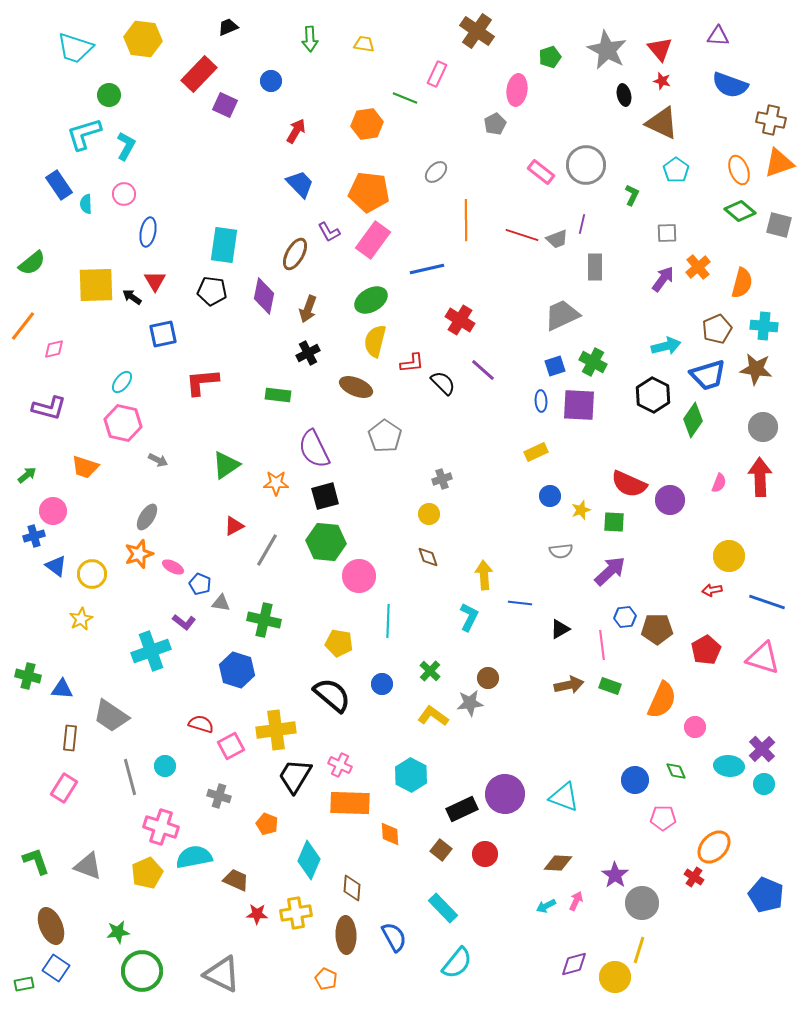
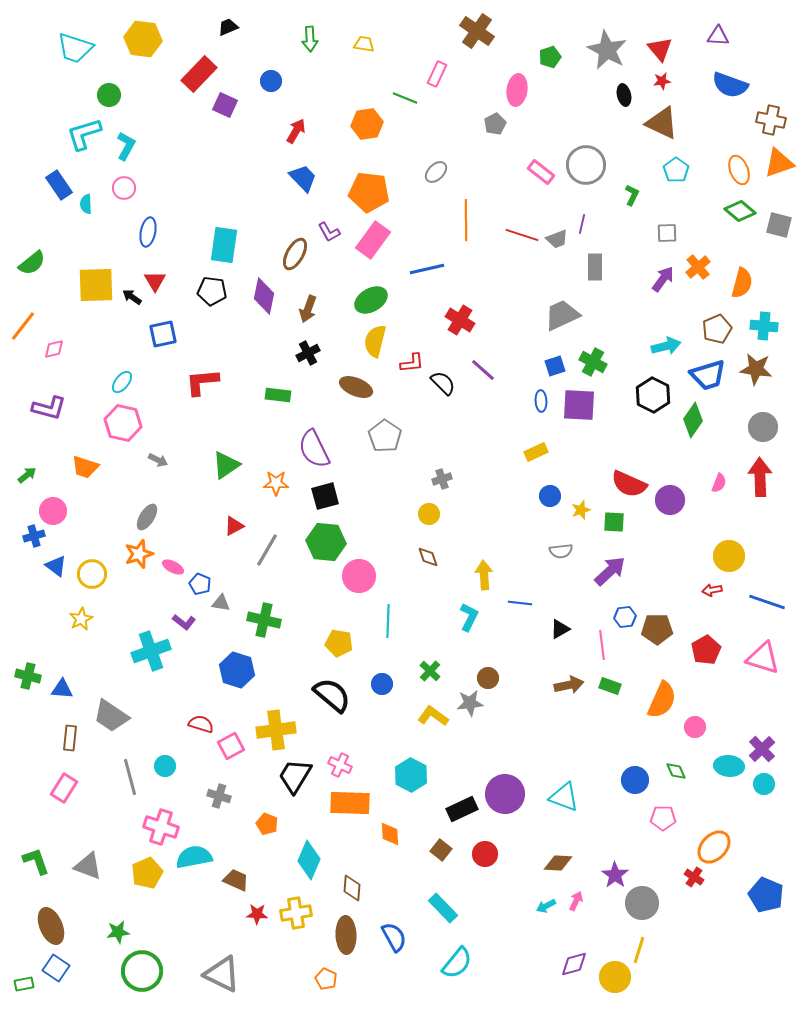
red star at (662, 81): rotated 24 degrees counterclockwise
blue trapezoid at (300, 184): moved 3 px right, 6 px up
pink circle at (124, 194): moved 6 px up
